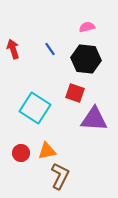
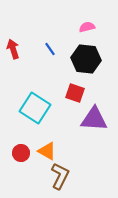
orange triangle: rotated 42 degrees clockwise
